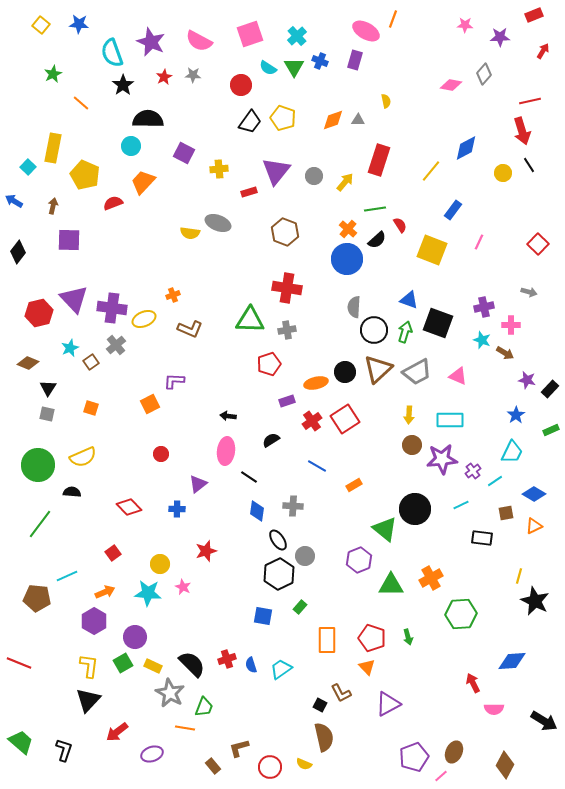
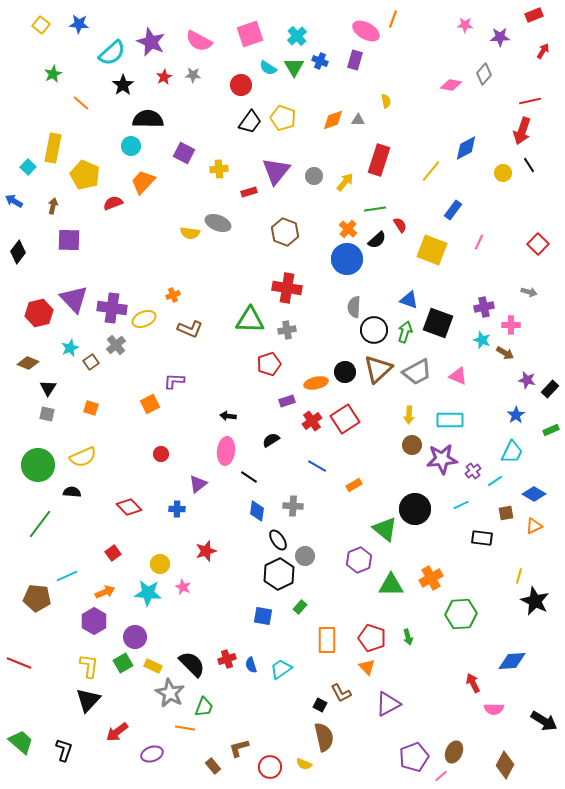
cyan semicircle at (112, 53): rotated 112 degrees counterclockwise
red arrow at (522, 131): rotated 36 degrees clockwise
